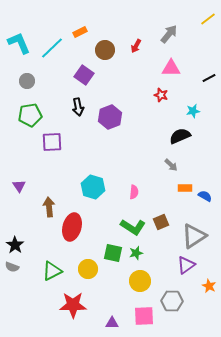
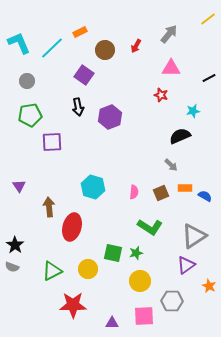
brown square at (161, 222): moved 29 px up
green L-shape at (133, 227): moved 17 px right
